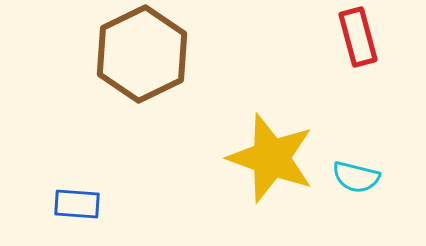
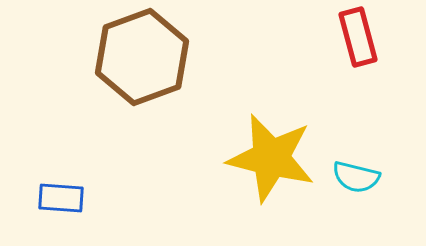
brown hexagon: moved 3 px down; rotated 6 degrees clockwise
yellow star: rotated 6 degrees counterclockwise
blue rectangle: moved 16 px left, 6 px up
